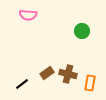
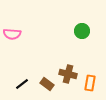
pink semicircle: moved 16 px left, 19 px down
brown rectangle: moved 11 px down; rotated 72 degrees clockwise
